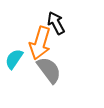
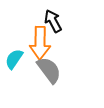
black arrow: moved 3 px left, 2 px up
orange arrow: rotated 16 degrees counterclockwise
